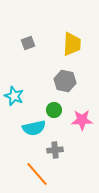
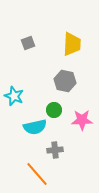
cyan semicircle: moved 1 px right, 1 px up
